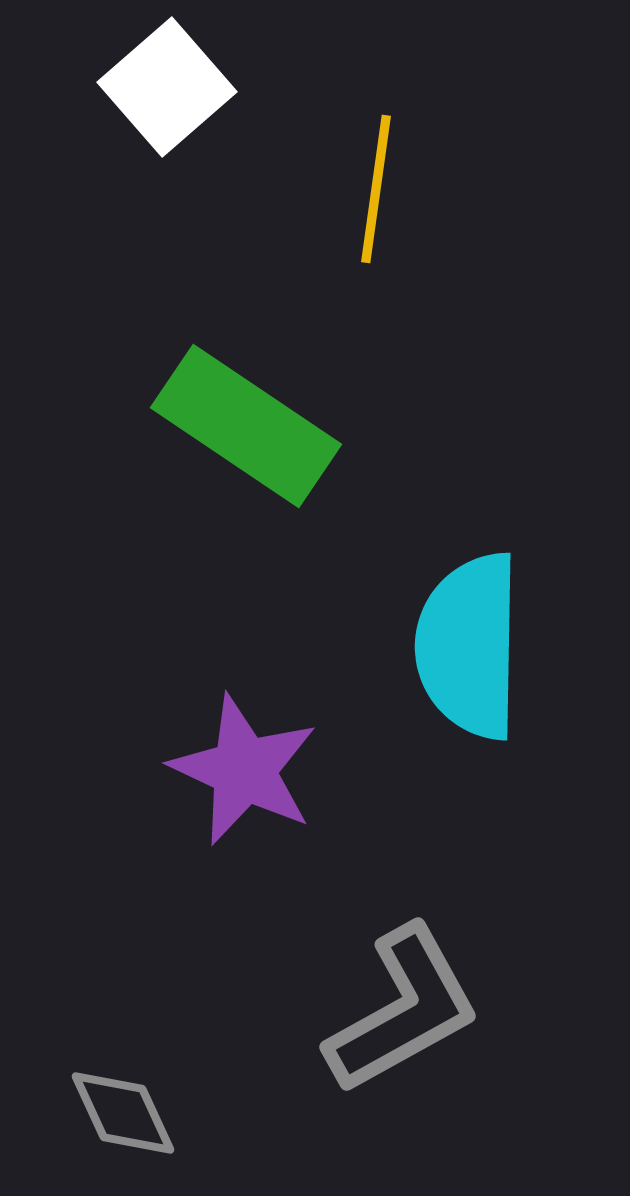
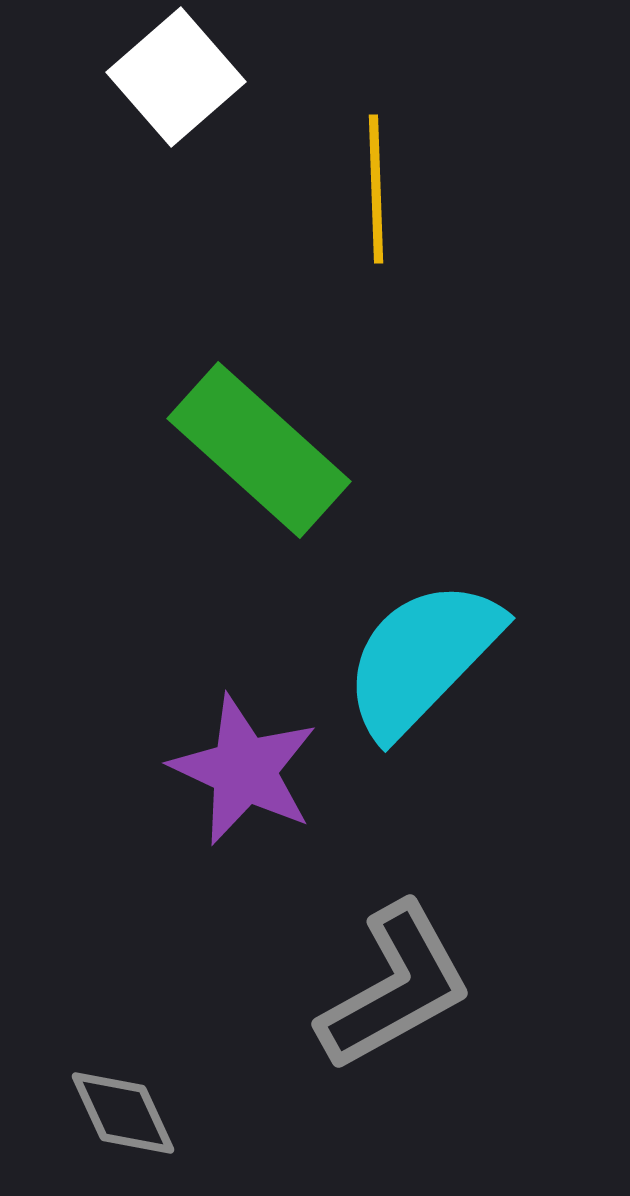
white square: moved 9 px right, 10 px up
yellow line: rotated 10 degrees counterclockwise
green rectangle: moved 13 px right, 24 px down; rotated 8 degrees clockwise
cyan semicircle: moved 47 px left, 12 px down; rotated 43 degrees clockwise
gray L-shape: moved 8 px left, 23 px up
